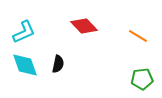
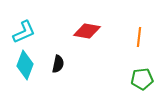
red diamond: moved 3 px right, 5 px down; rotated 36 degrees counterclockwise
orange line: moved 1 px right, 1 px down; rotated 66 degrees clockwise
cyan diamond: rotated 40 degrees clockwise
